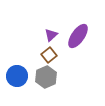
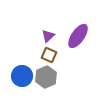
purple triangle: moved 3 px left, 1 px down
brown square: rotated 28 degrees counterclockwise
blue circle: moved 5 px right
